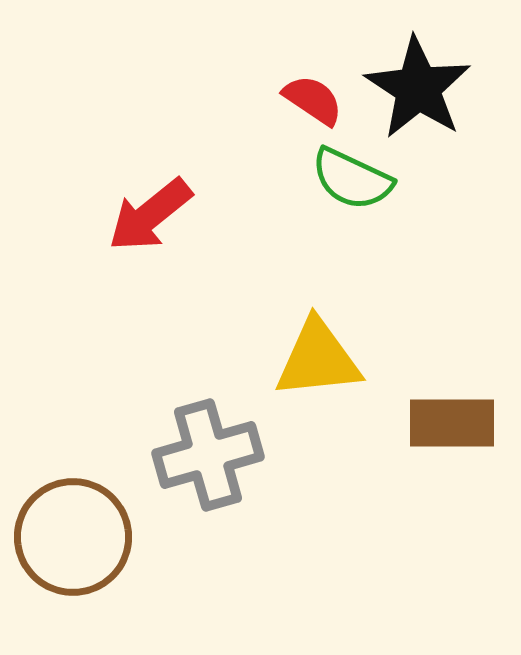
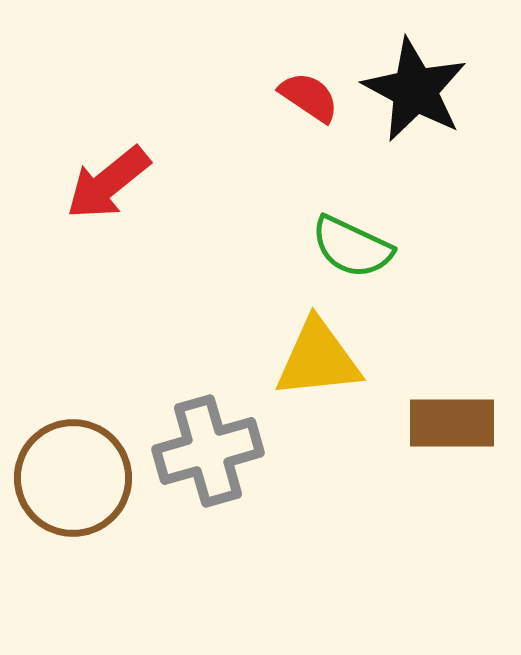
black star: moved 3 px left, 2 px down; rotated 5 degrees counterclockwise
red semicircle: moved 4 px left, 3 px up
green semicircle: moved 68 px down
red arrow: moved 42 px left, 32 px up
gray cross: moved 4 px up
brown circle: moved 59 px up
